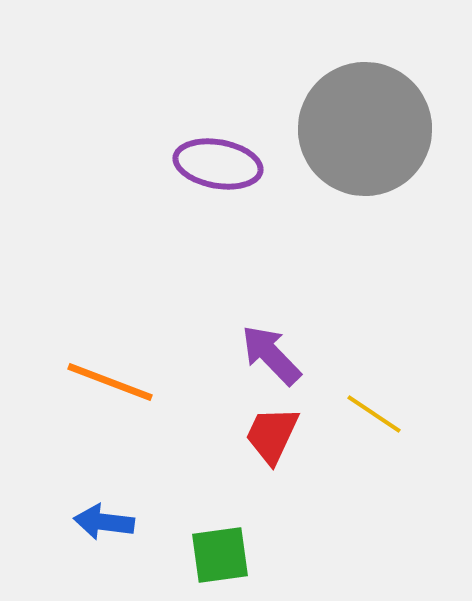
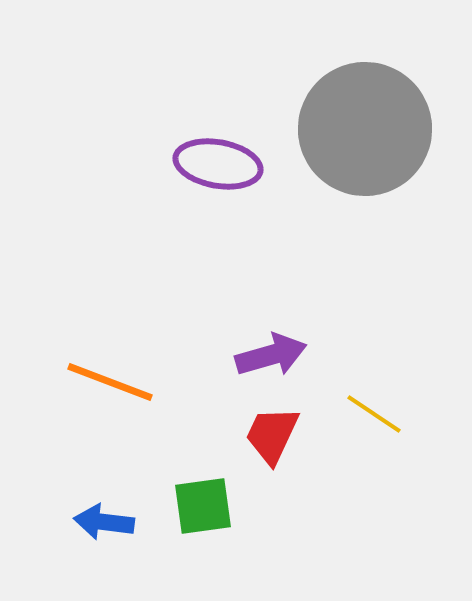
purple arrow: rotated 118 degrees clockwise
green square: moved 17 px left, 49 px up
